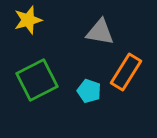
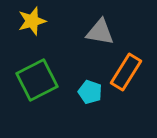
yellow star: moved 4 px right, 1 px down
cyan pentagon: moved 1 px right, 1 px down
